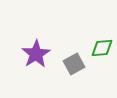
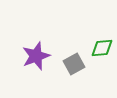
purple star: moved 2 px down; rotated 12 degrees clockwise
